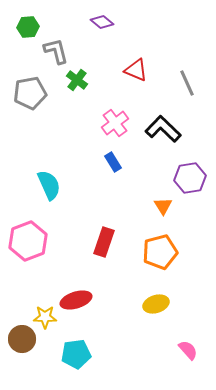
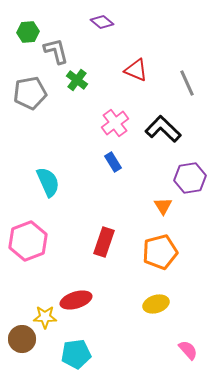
green hexagon: moved 5 px down
cyan semicircle: moved 1 px left, 3 px up
